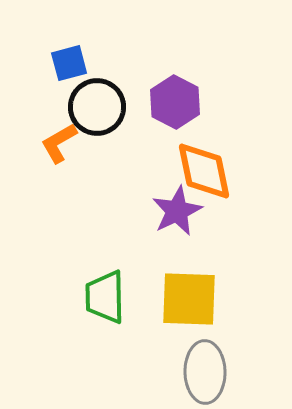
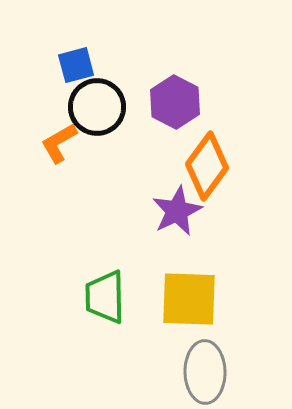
blue square: moved 7 px right, 2 px down
orange diamond: moved 3 px right, 5 px up; rotated 48 degrees clockwise
